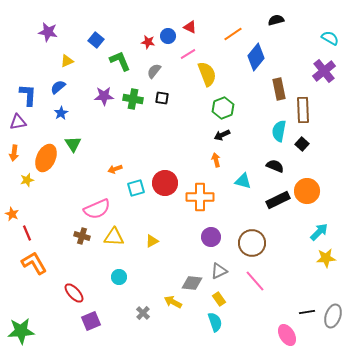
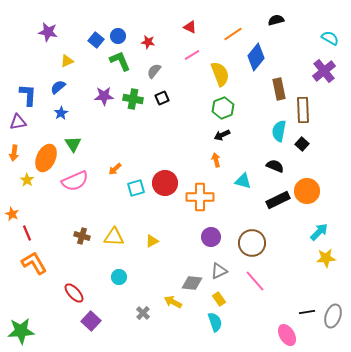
blue circle at (168, 36): moved 50 px left
pink line at (188, 54): moved 4 px right, 1 px down
yellow semicircle at (207, 74): moved 13 px right
black square at (162, 98): rotated 32 degrees counterclockwise
orange arrow at (115, 169): rotated 24 degrees counterclockwise
yellow star at (27, 180): rotated 24 degrees counterclockwise
pink semicircle at (97, 209): moved 22 px left, 28 px up
purple square at (91, 321): rotated 24 degrees counterclockwise
